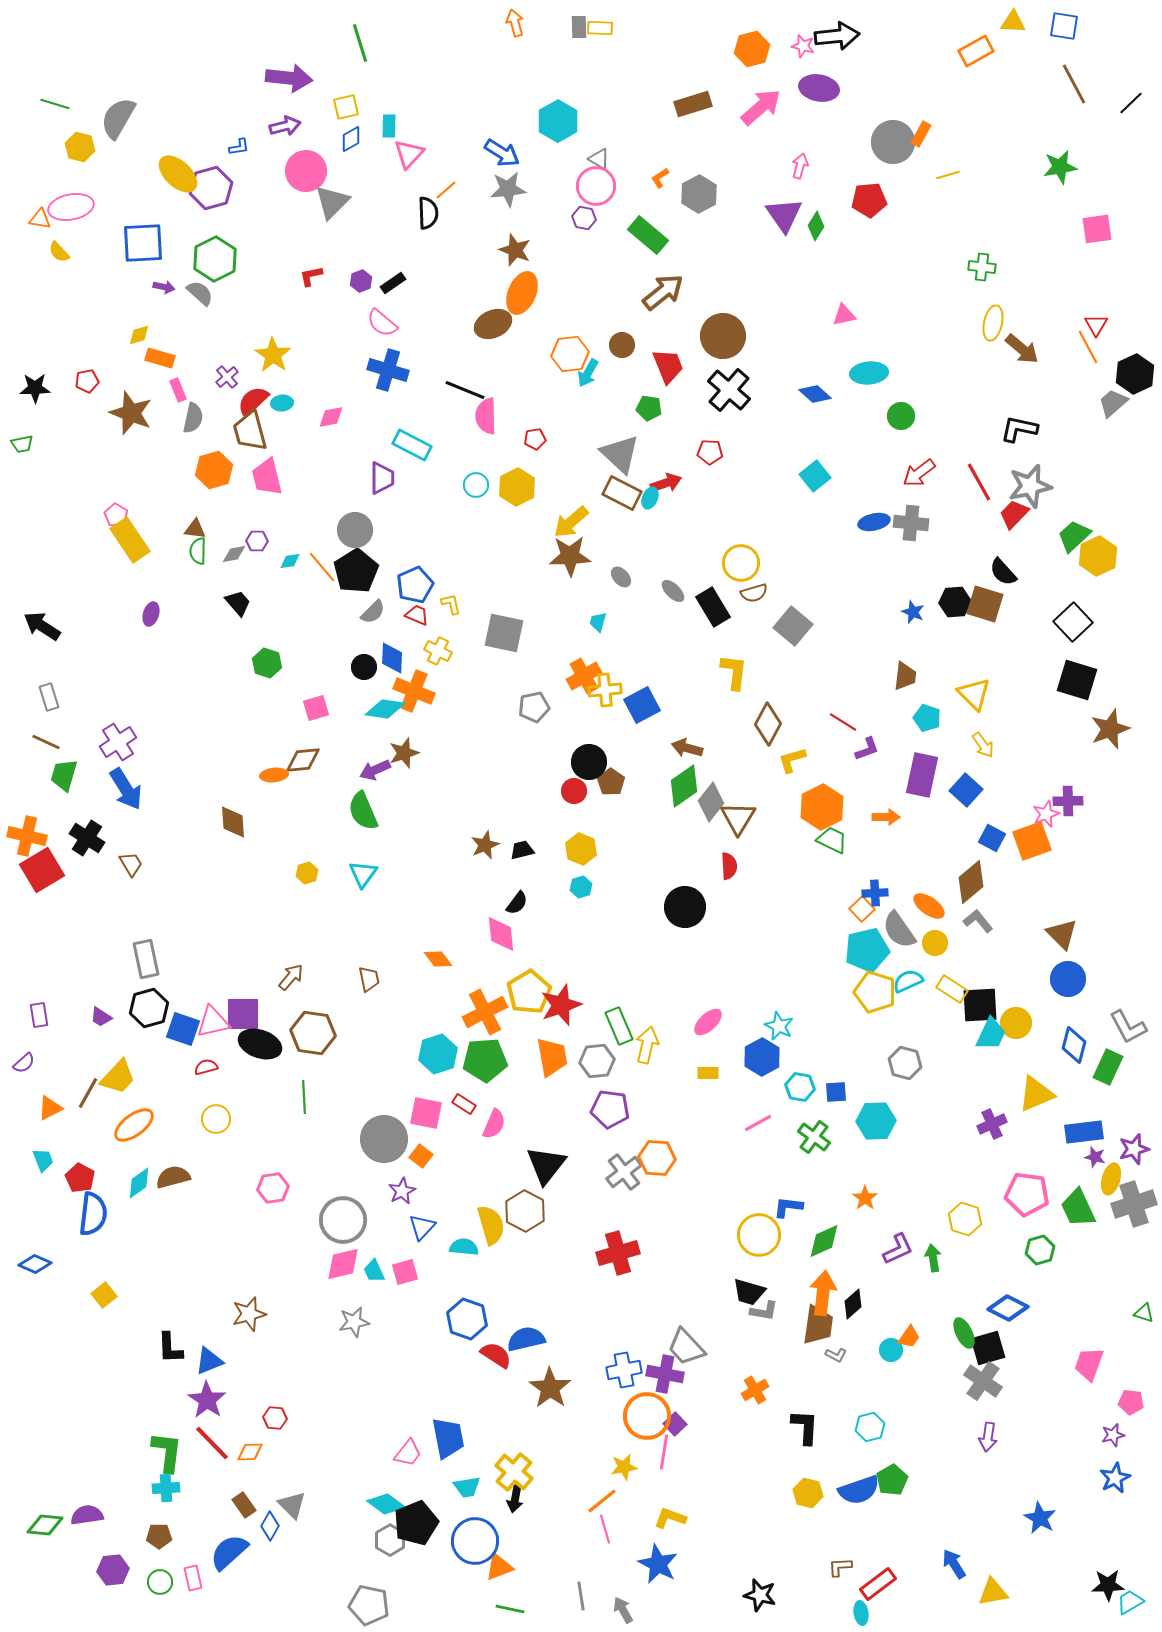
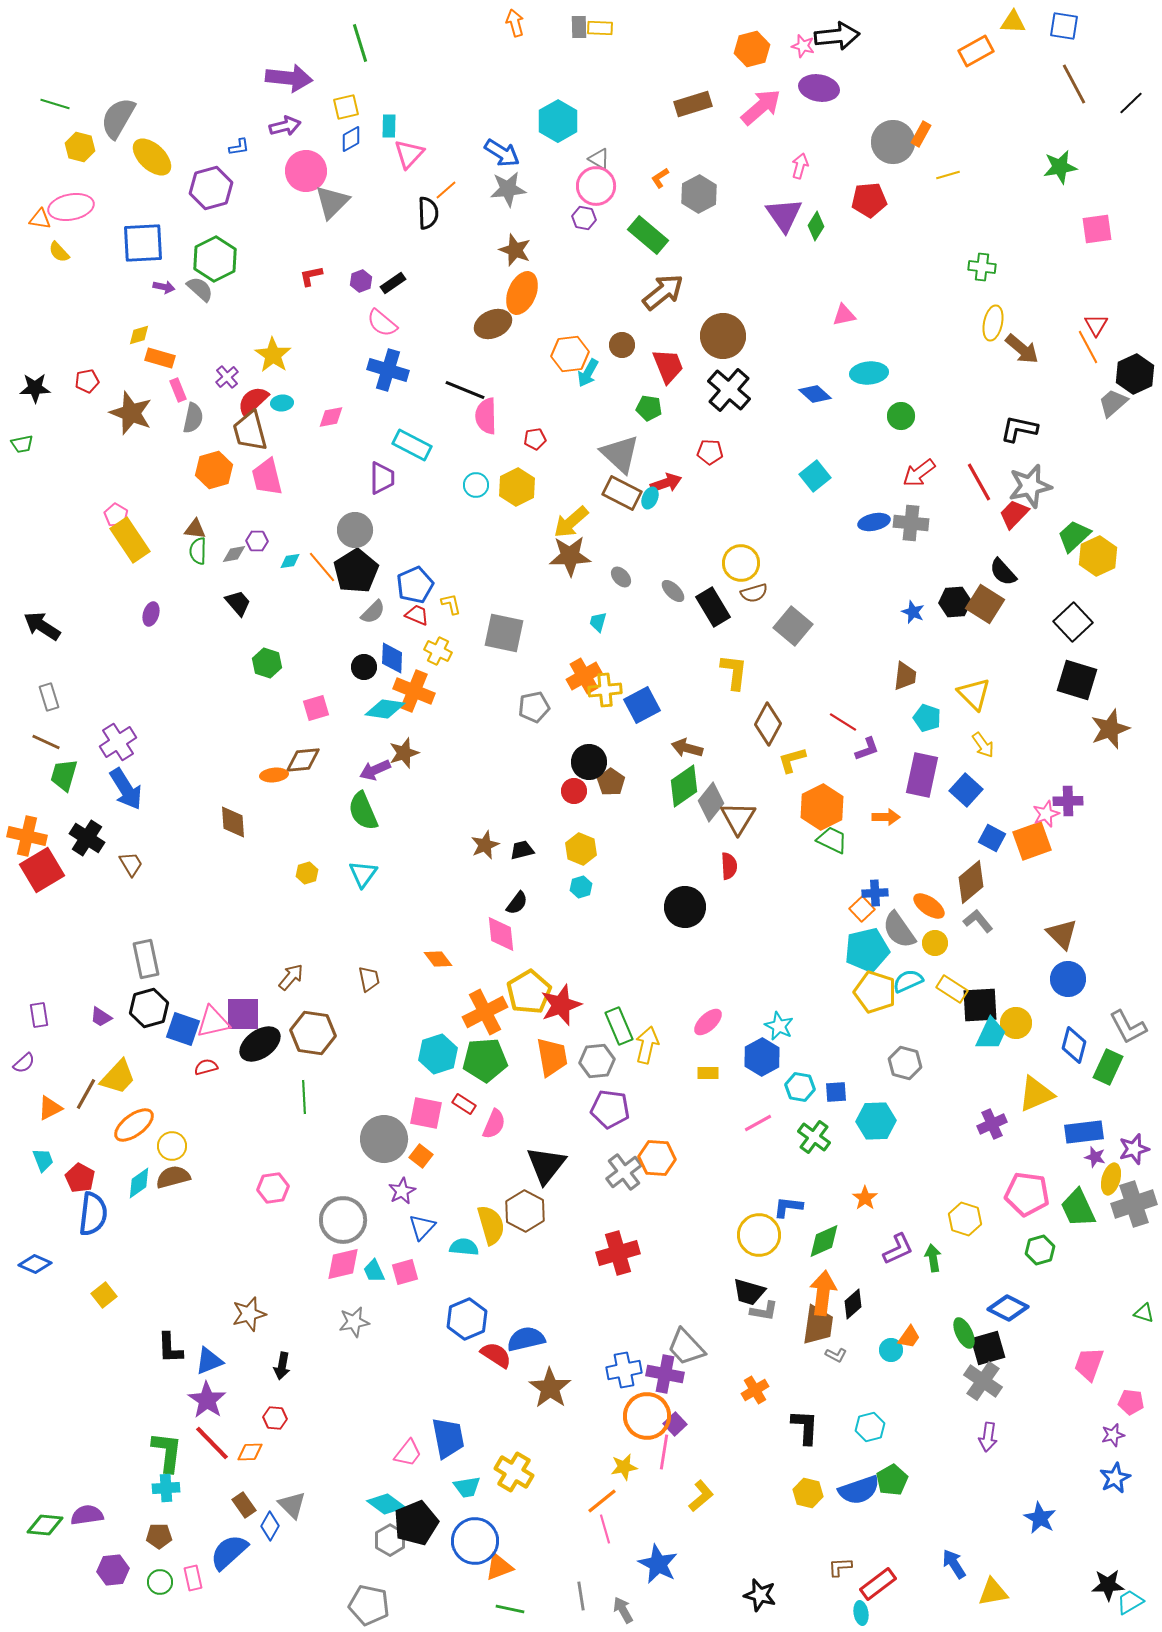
yellow ellipse at (178, 174): moved 26 px left, 17 px up
gray semicircle at (200, 293): moved 4 px up
brown square at (985, 604): rotated 15 degrees clockwise
black ellipse at (260, 1044): rotated 54 degrees counterclockwise
brown line at (88, 1093): moved 2 px left, 1 px down
yellow circle at (216, 1119): moved 44 px left, 27 px down
blue hexagon at (467, 1319): rotated 18 degrees clockwise
yellow cross at (514, 1472): rotated 9 degrees counterclockwise
black arrow at (515, 1499): moved 233 px left, 133 px up
yellow L-shape at (670, 1518): moved 31 px right, 22 px up; rotated 120 degrees clockwise
